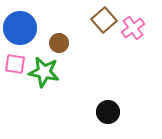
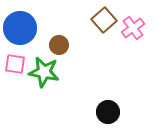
brown circle: moved 2 px down
